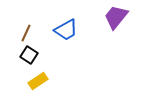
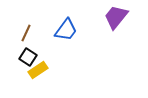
blue trapezoid: rotated 25 degrees counterclockwise
black square: moved 1 px left, 2 px down
yellow rectangle: moved 11 px up
